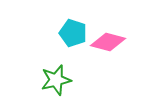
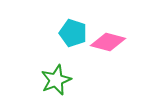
green star: rotated 8 degrees counterclockwise
